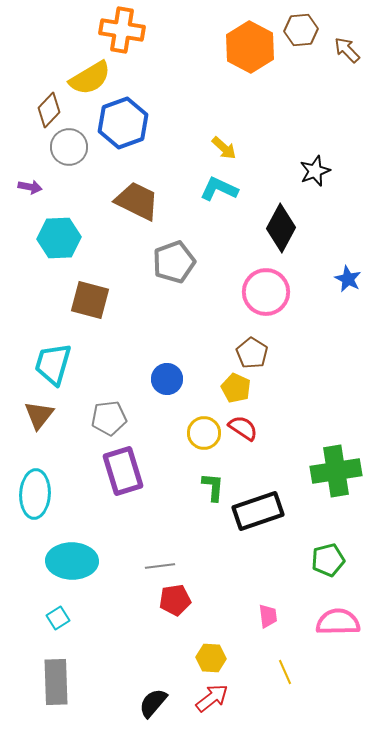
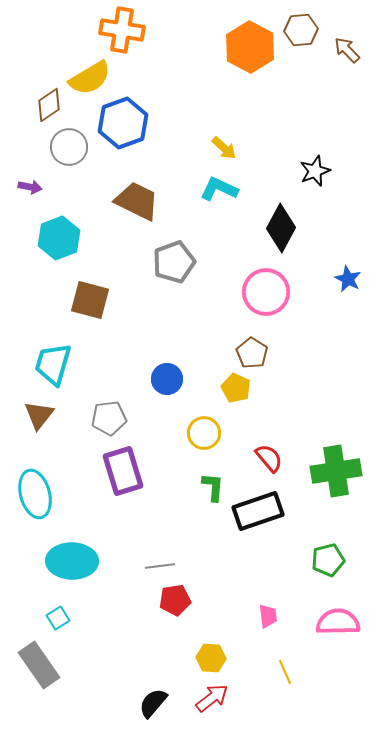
brown diamond at (49, 110): moved 5 px up; rotated 12 degrees clockwise
cyan hexagon at (59, 238): rotated 18 degrees counterclockwise
red semicircle at (243, 428): moved 26 px right, 30 px down; rotated 16 degrees clockwise
cyan ellipse at (35, 494): rotated 18 degrees counterclockwise
gray rectangle at (56, 682): moved 17 px left, 17 px up; rotated 33 degrees counterclockwise
